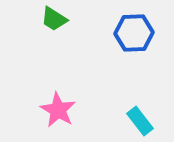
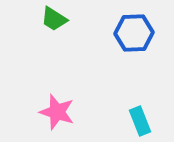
pink star: moved 1 px left, 2 px down; rotated 12 degrees counterclockwise
cyan rectangle: rotated 16 degrees clockwise
